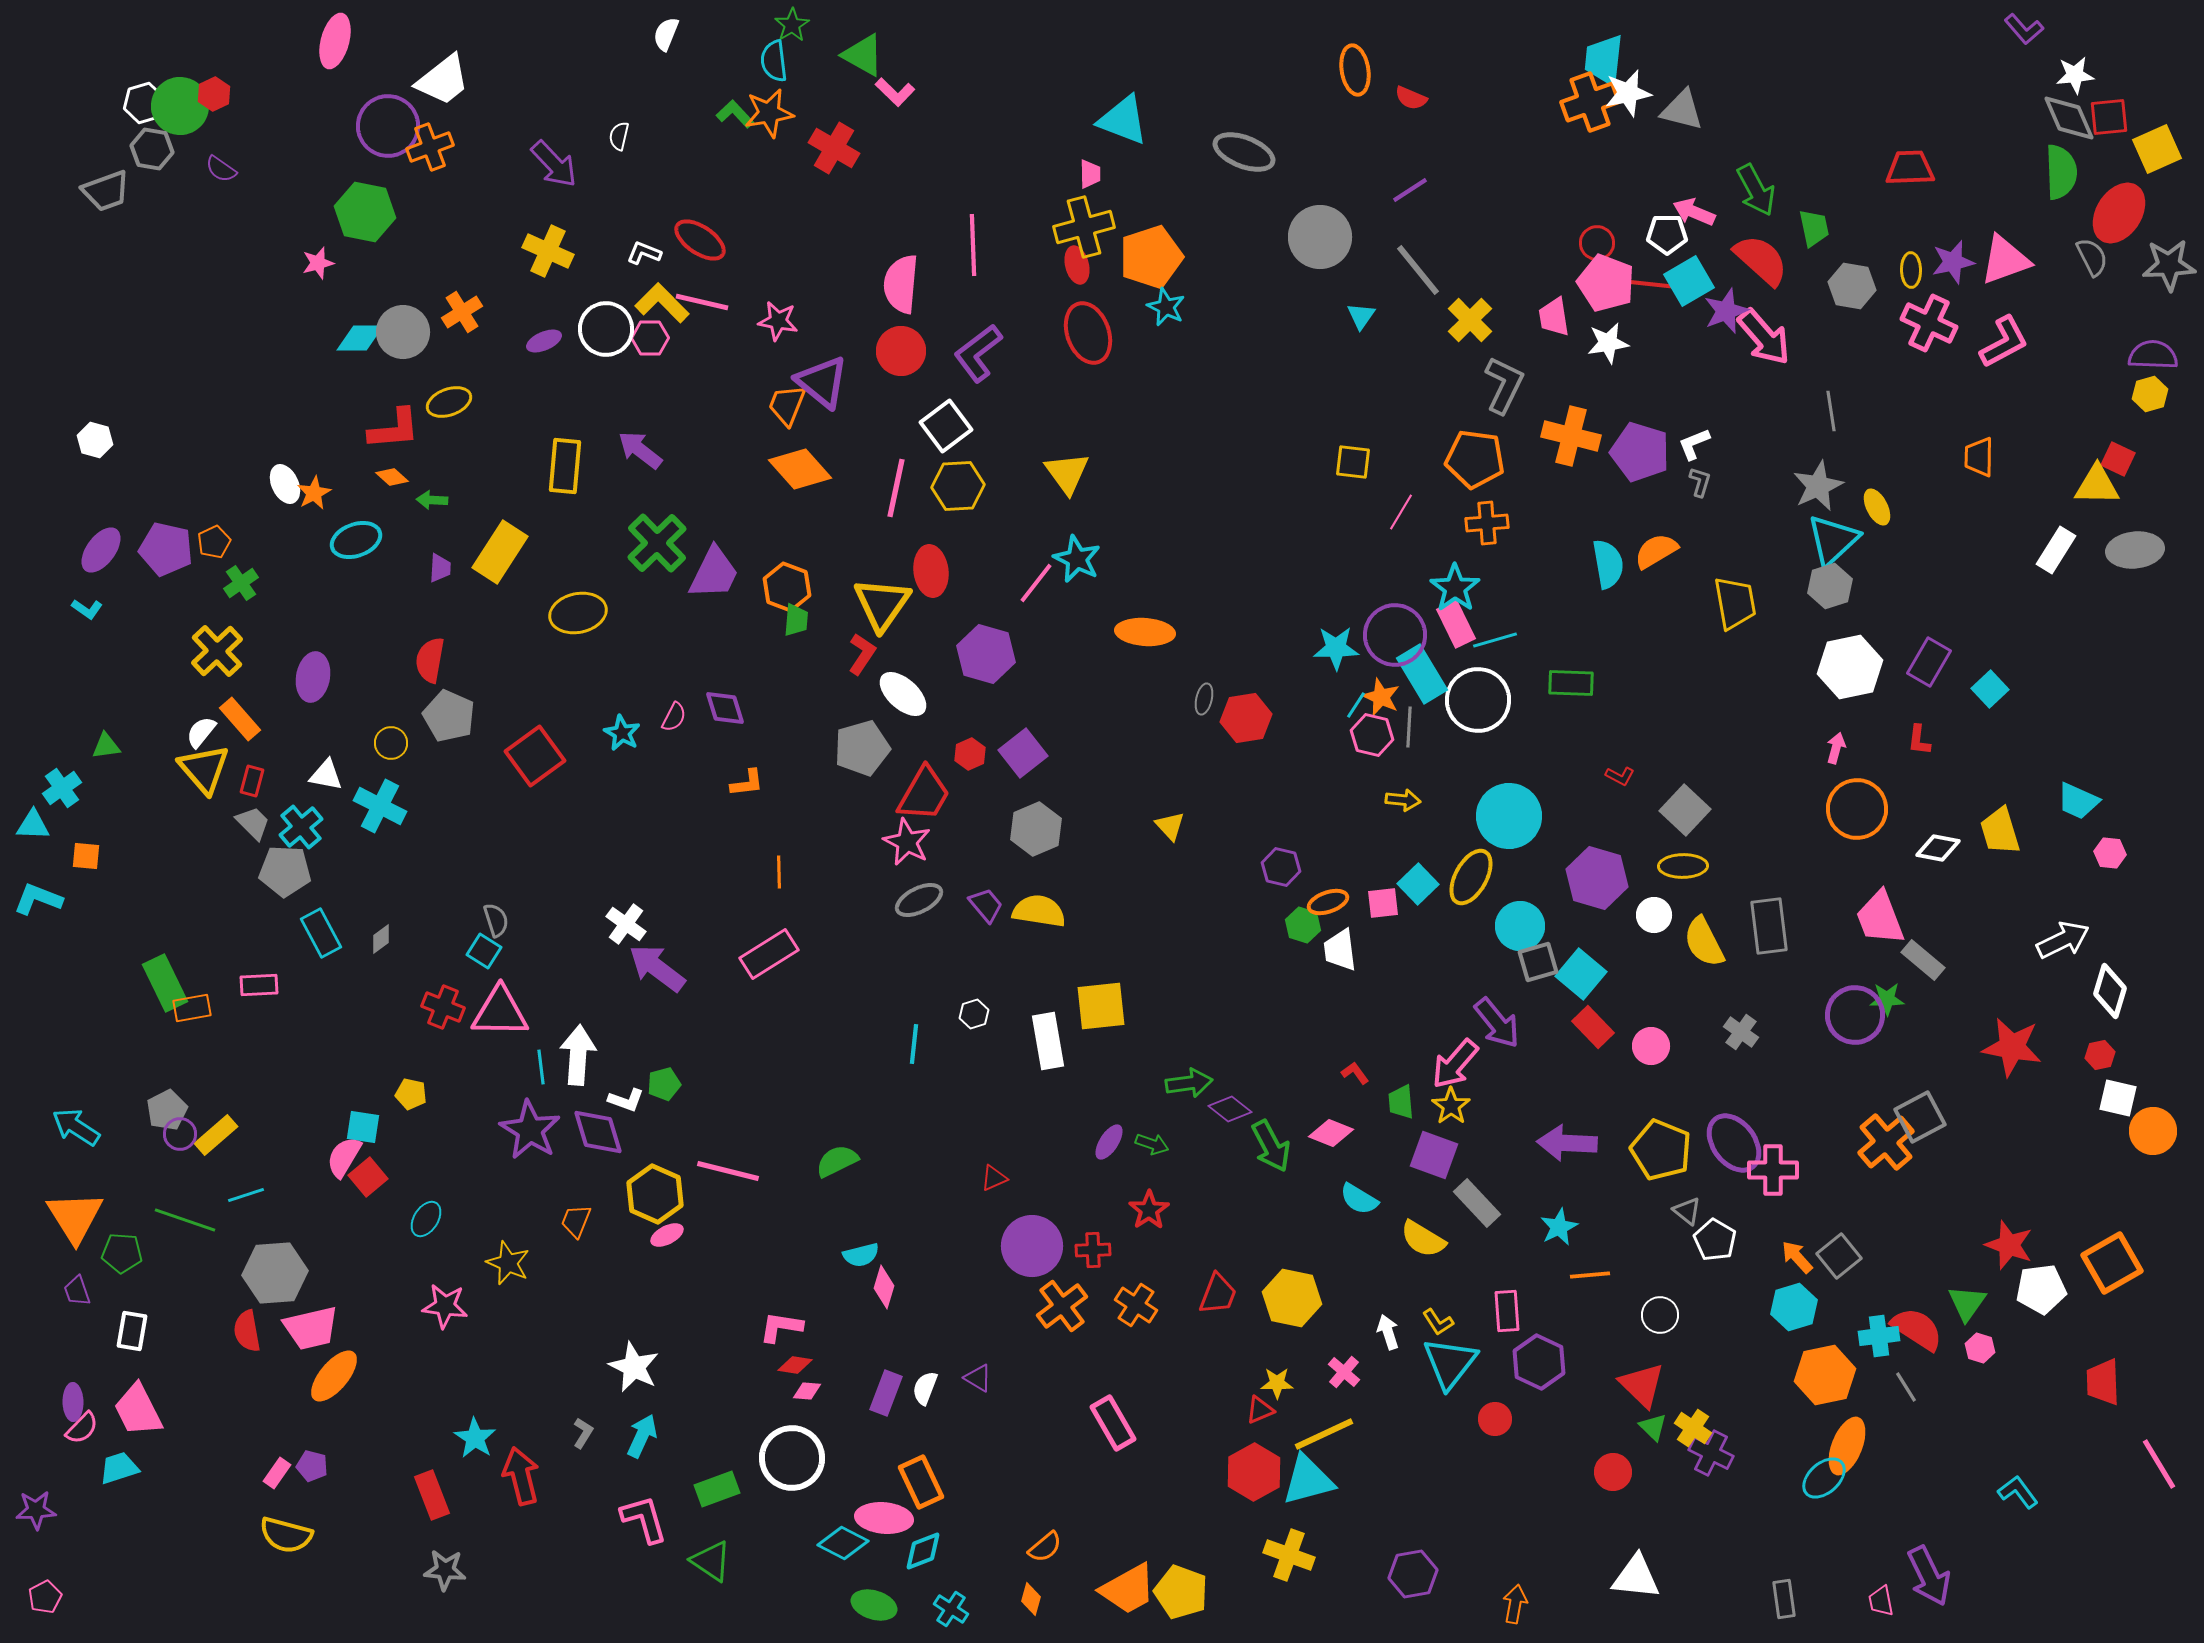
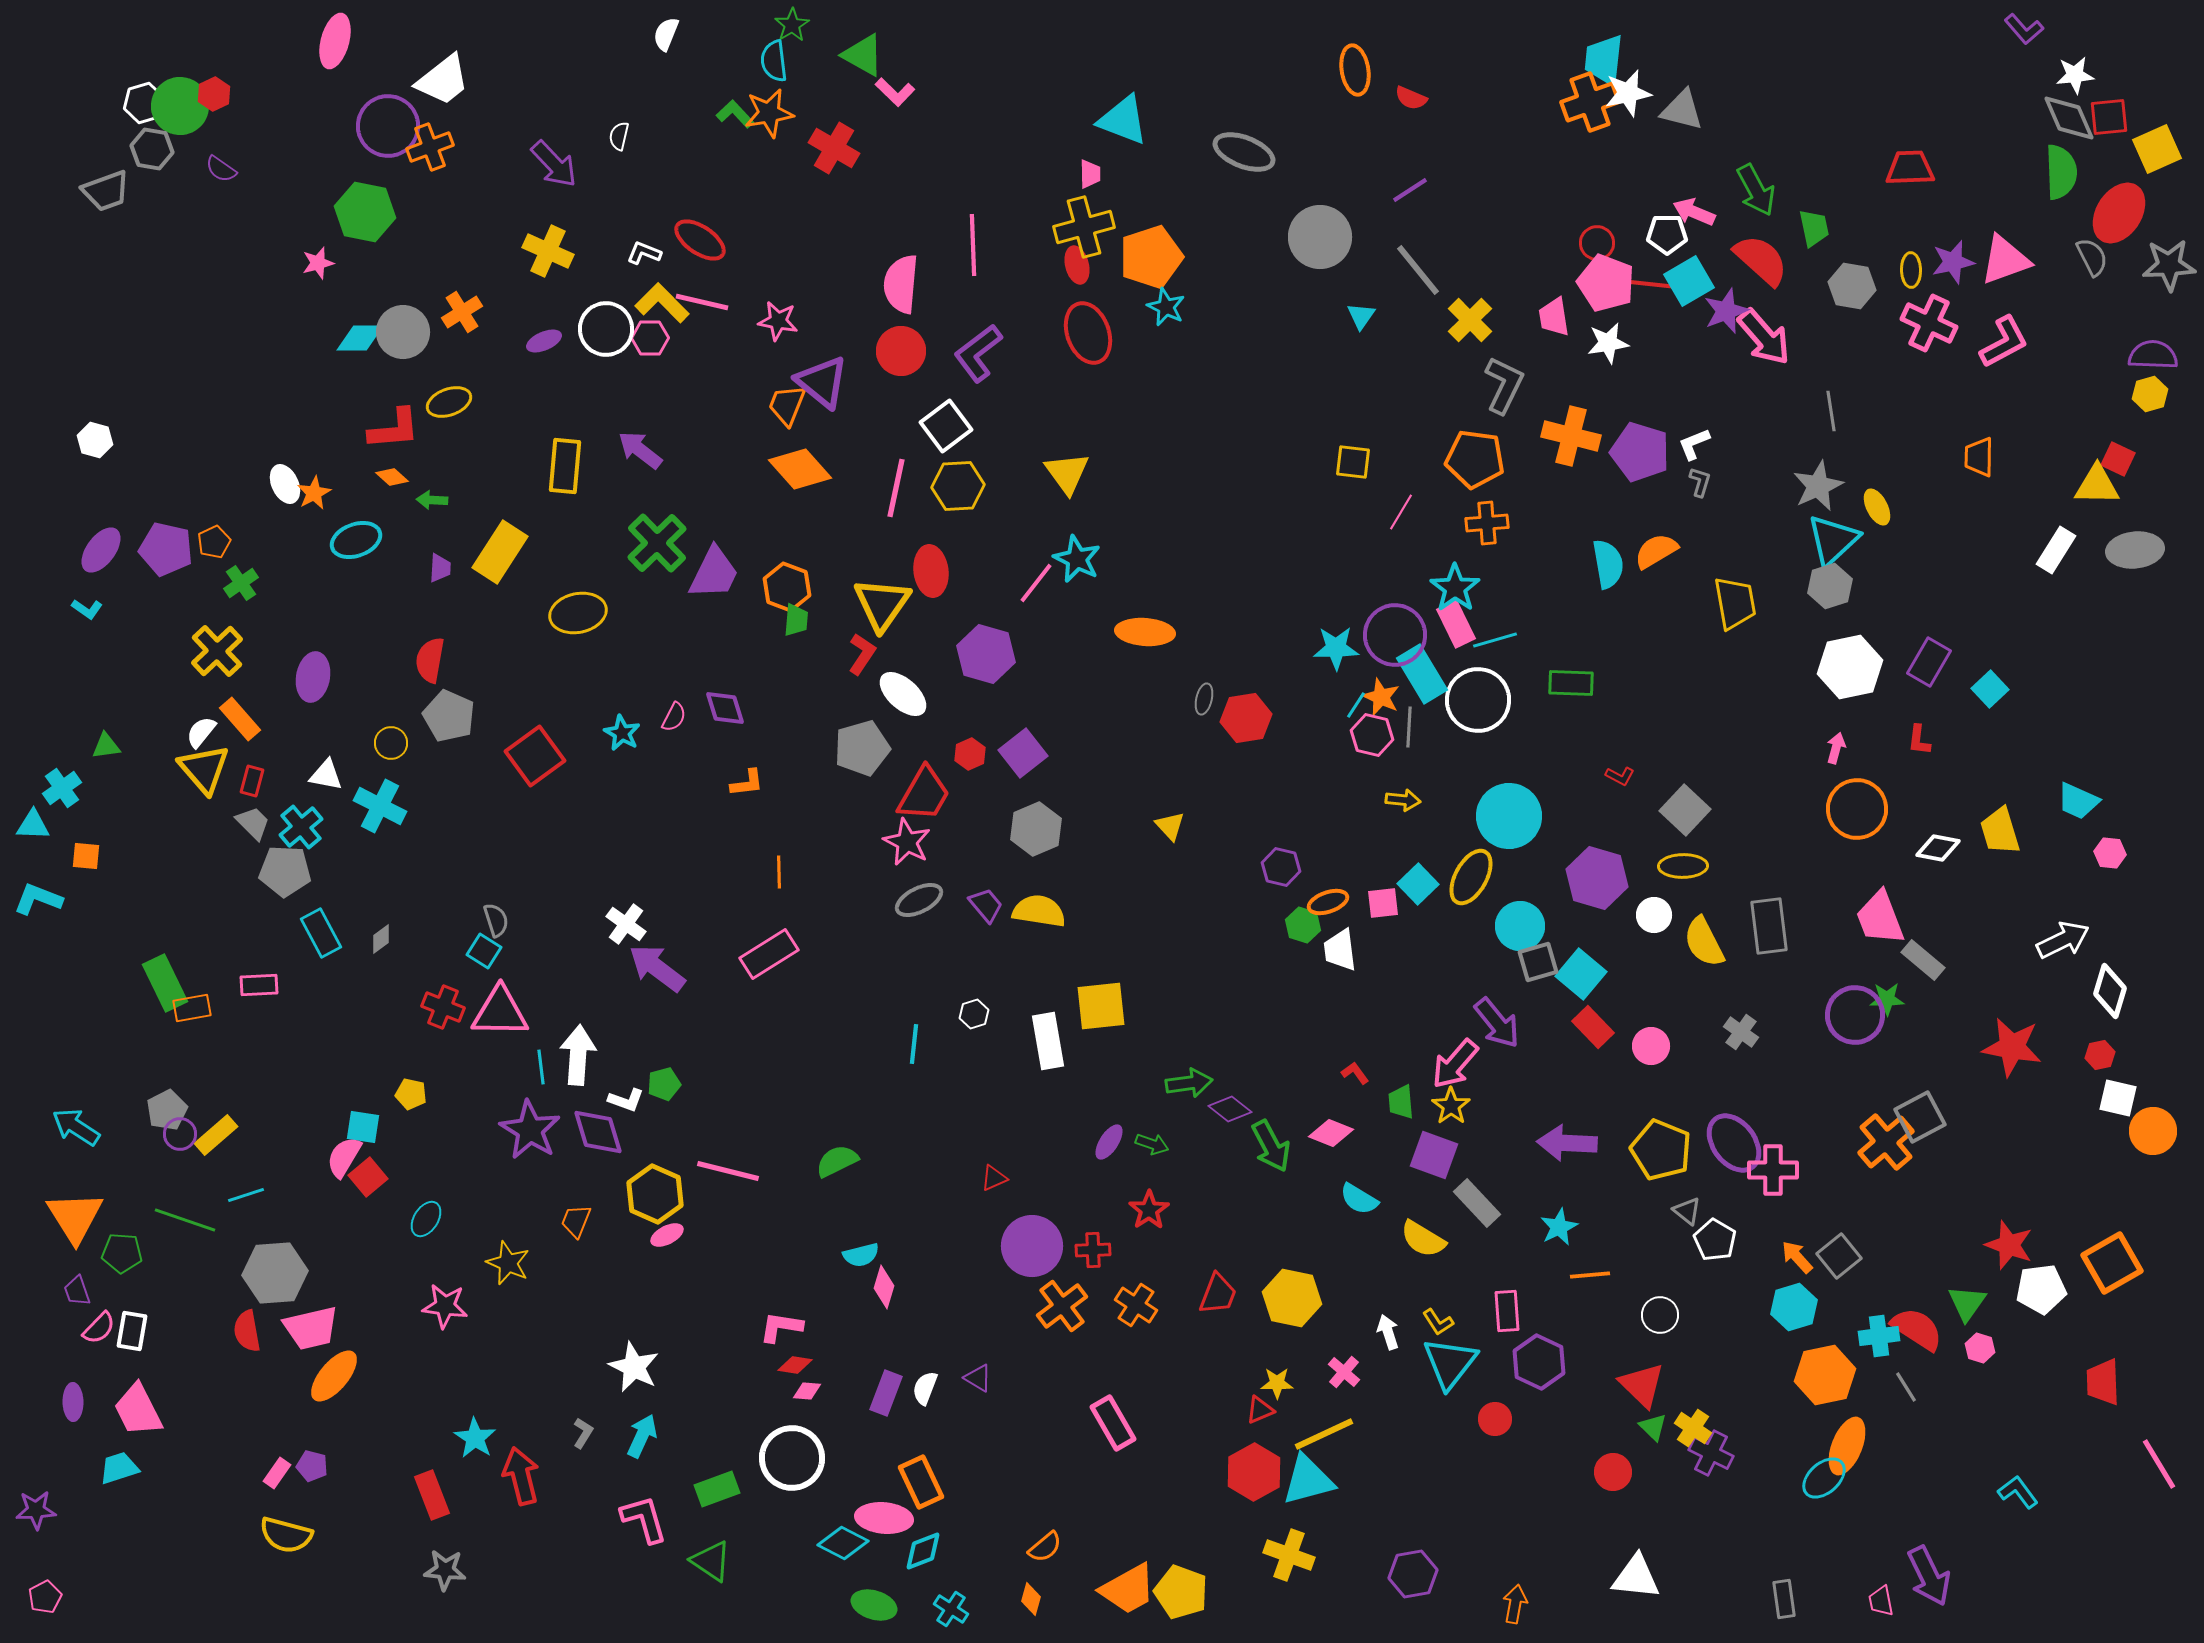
pink semicircle at (82, 1428): moved 17 px right, 100 px up
